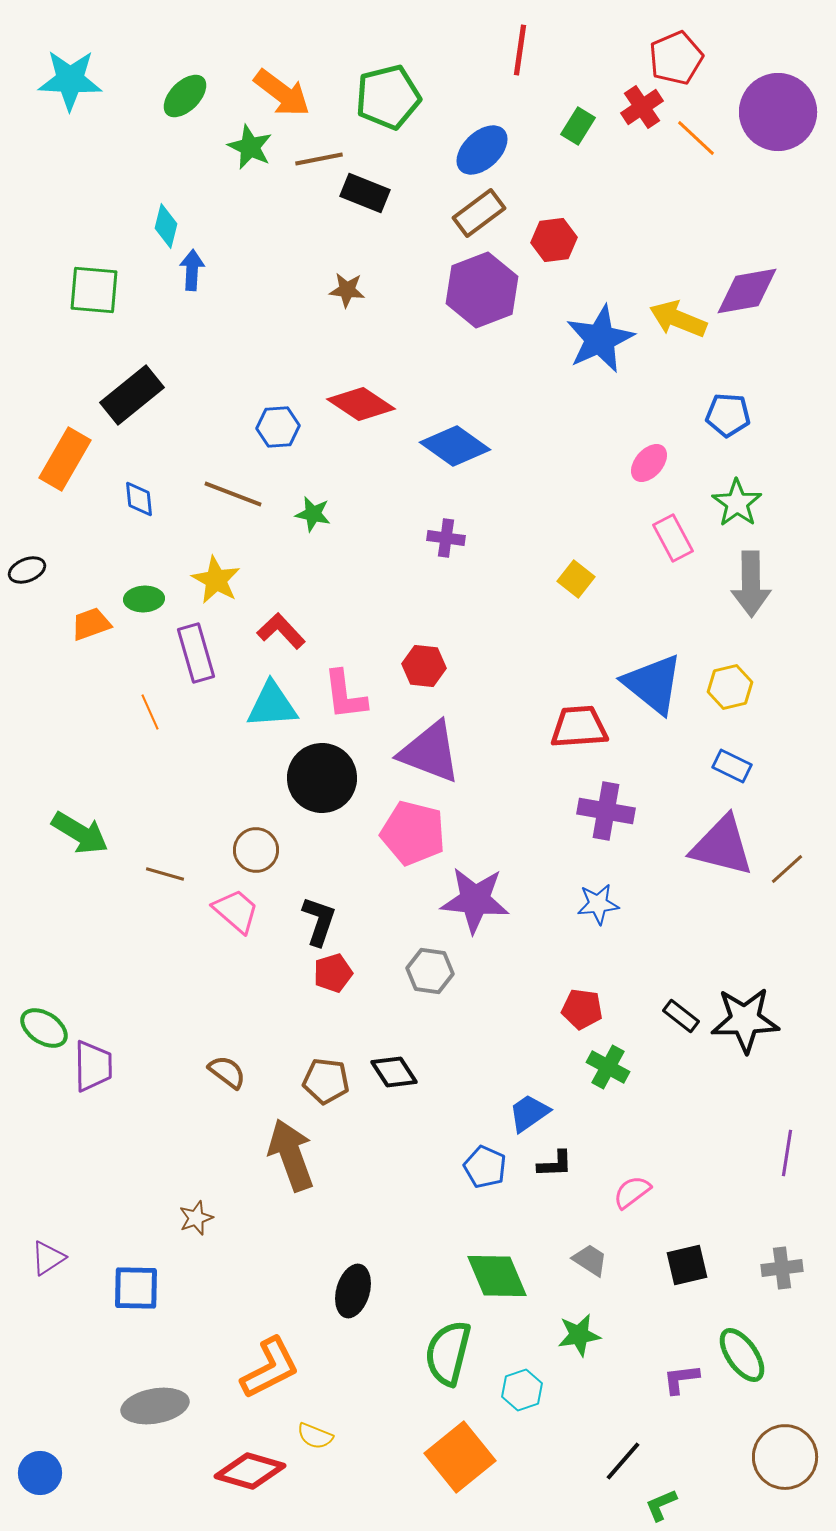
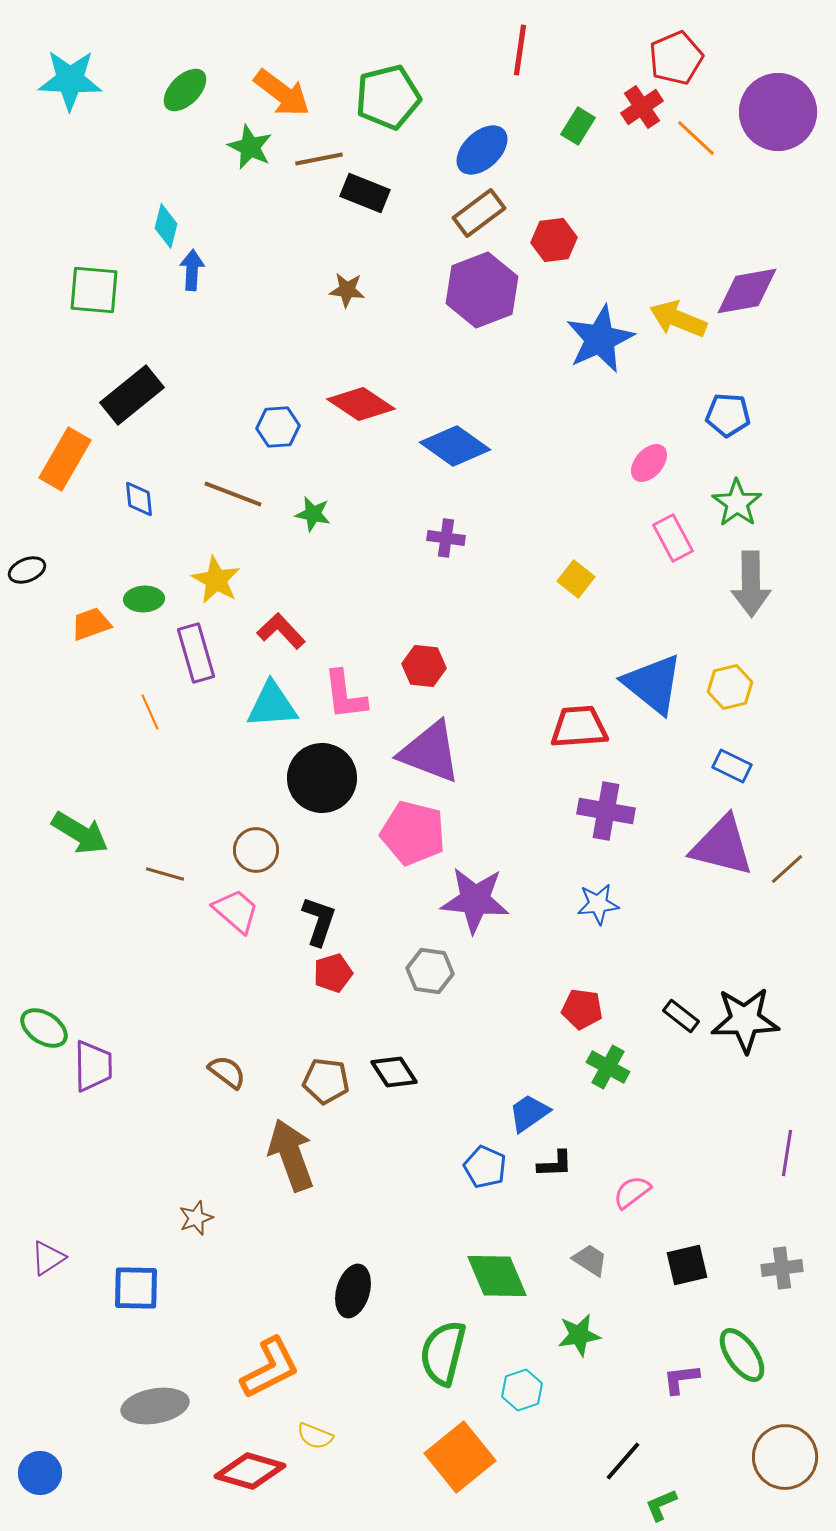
green ellipse at (185, 96): moved 6 px up
green semicircle at (448, 1353): moved 5 px left
